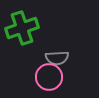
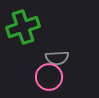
green cross: moved 1 px right, 1 px up
